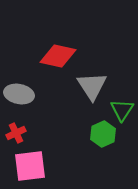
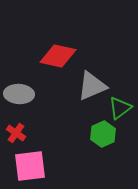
gray triangle: rotated 40 degrees clockwise
gray ellipse: rotated 8 degrees counterclockwise
green triangle: moved 2 px left, 2 px up; rotated 20 degrees clockwise
red cross: rotated 30 degrees counterclockwise
